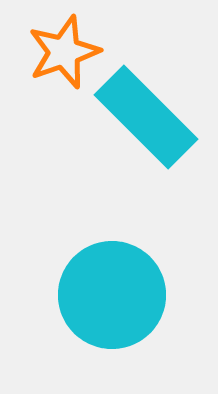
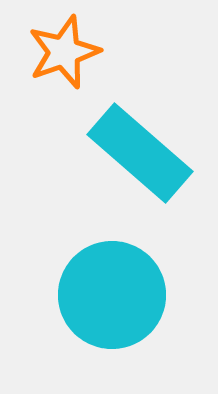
cyan rectangle: moved 6 px left, 36 px down; rotated 4 degrees counterclockwise
